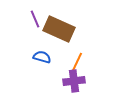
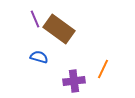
brown rectangle: rotated 12 degrees clockwise
blue semicircle: moved 3 px left
orange line: moved 26 px right, 7 px down
